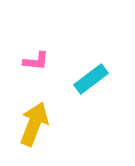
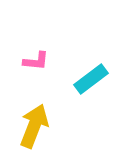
yellow arrow: moved 2 px down
